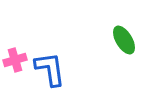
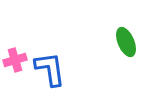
green ellipse: moved 2 px right, 2 px down; rotated 8 degrees clockwise
